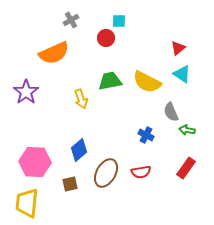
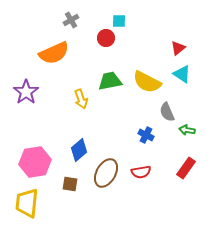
gray semicircle: moved 4 px left
pink hexagon: rotated 12 degrees counterclockwise
brown square: rotated 21 degrees clockwise
